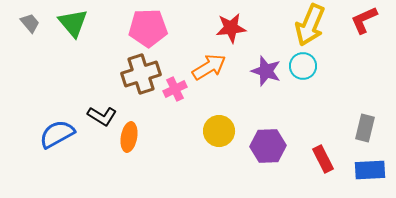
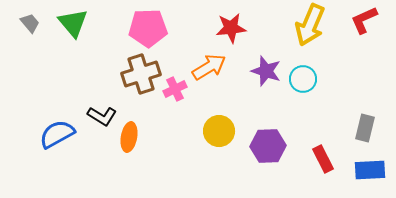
cyan circle: moved 13 px down
